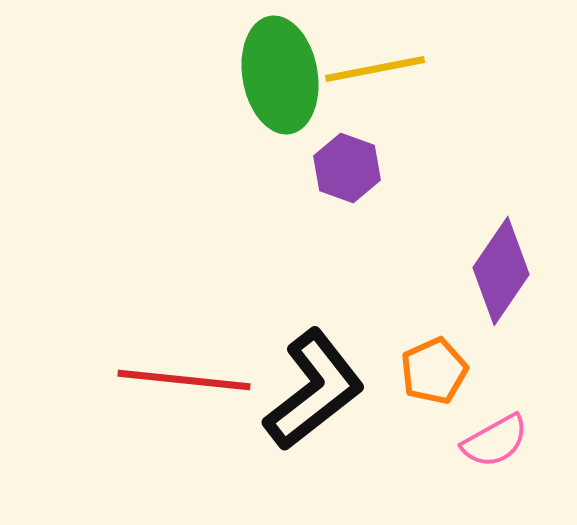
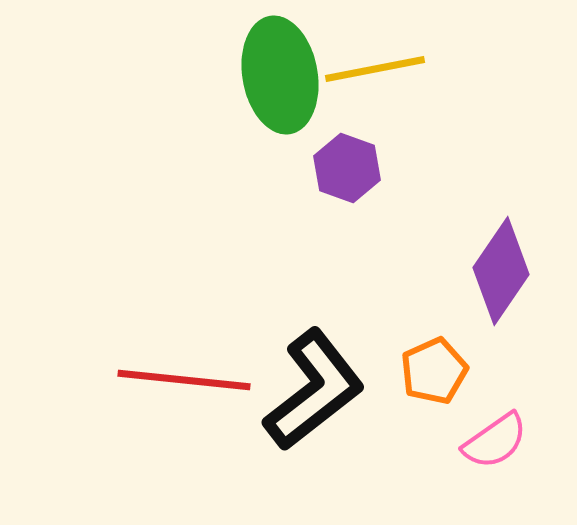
pink semicircle: rotated 6 degrees counterclockwise
